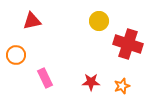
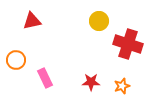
orange circle: moved 5 px down
